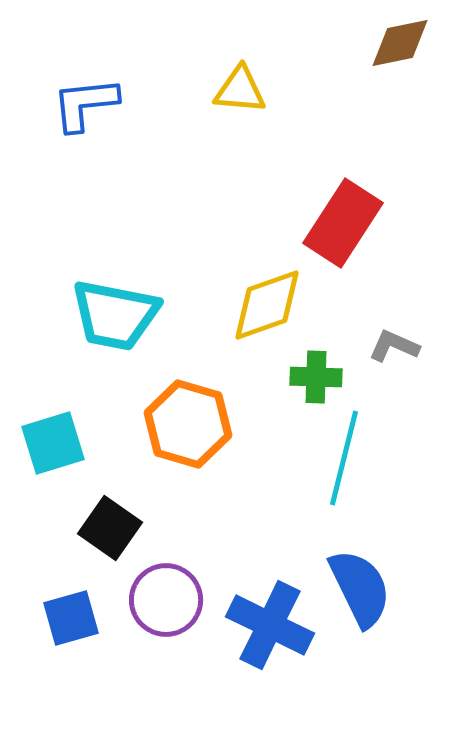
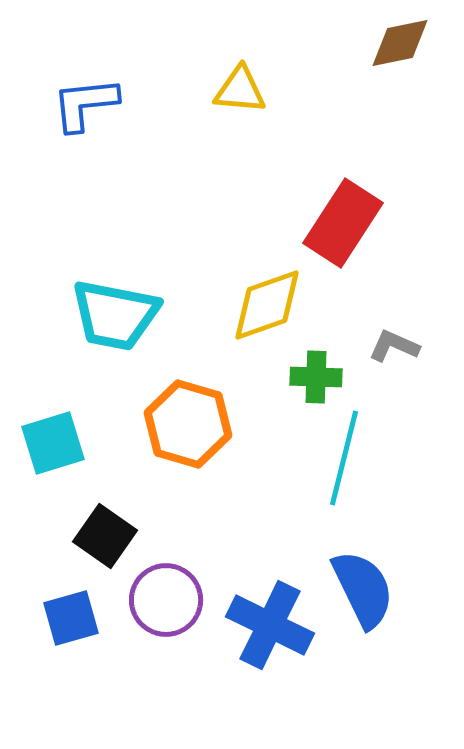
black square: moved 5 px left, 8 px down
blue semicircle: moved 3 px right, 1 px down
